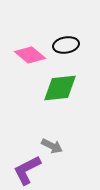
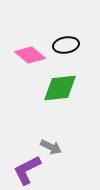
gray arrow: moved 1 px left, 1 px down
